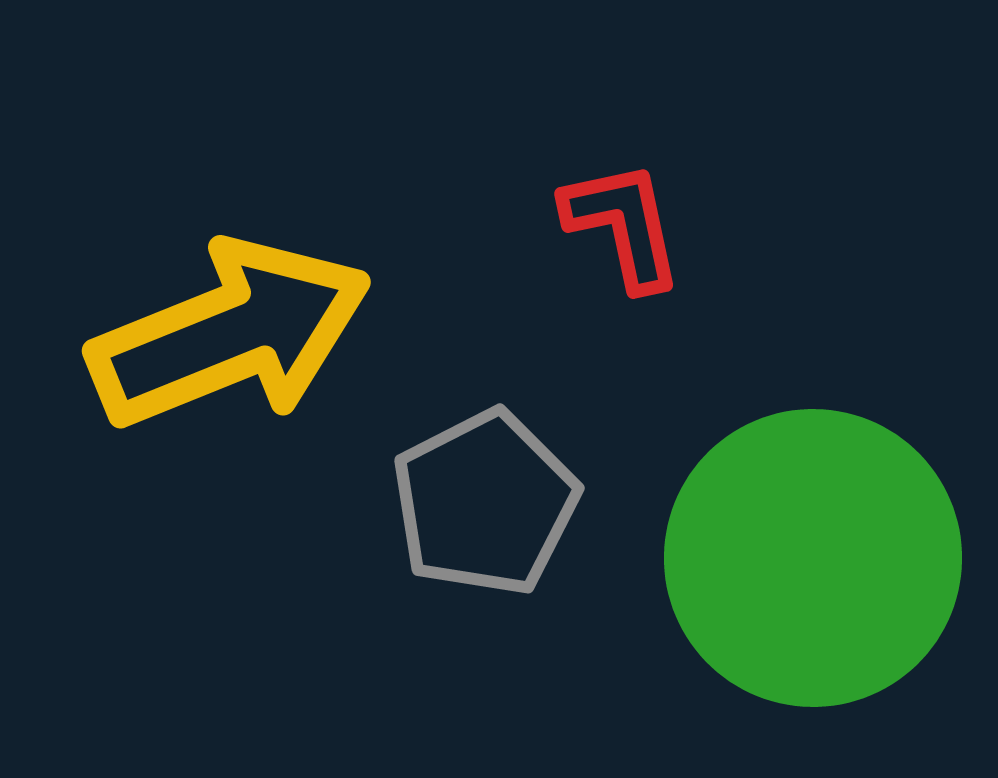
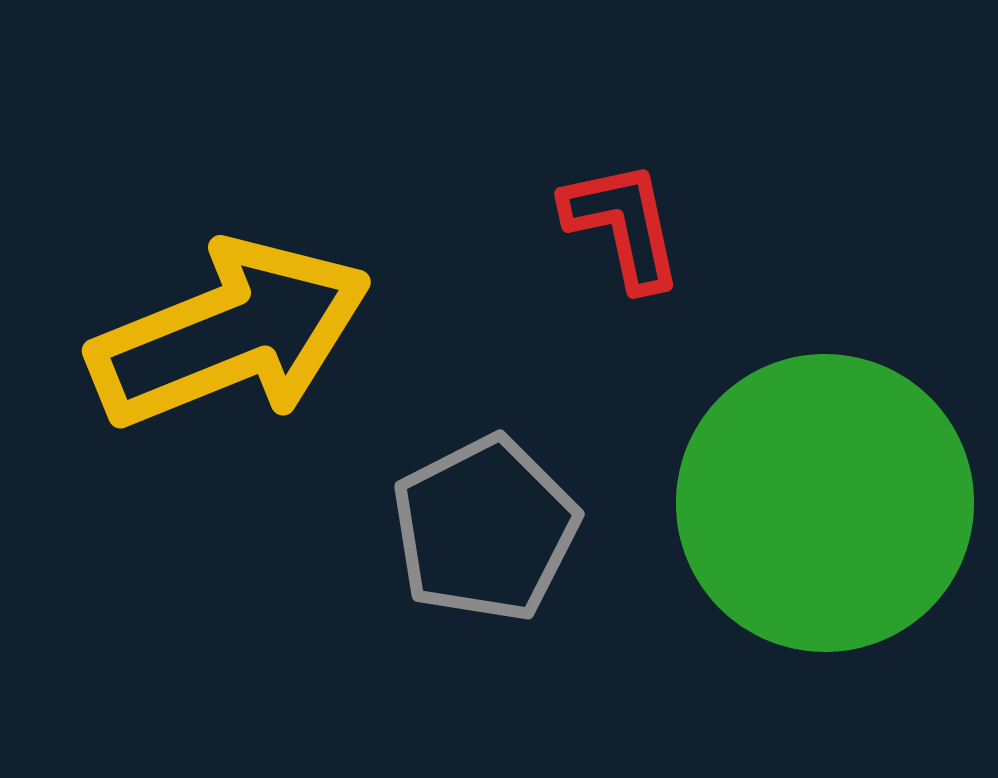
gray pentagon: moved 26 px down
green circle: moved 12 px right, 55 px up
